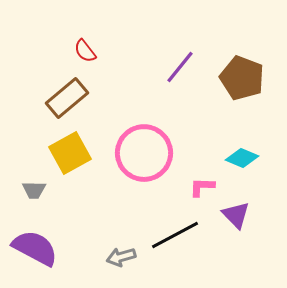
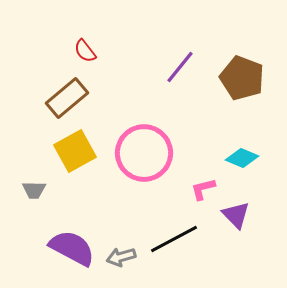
yellow square: moved 5 px right, 2 px up
pink L-shape: moved 1 px right, 2 px down; rotated 16 degrees counterclockwise
black line: moved 1 px left, 4 px down
purple semicircle: moved 37 px right
